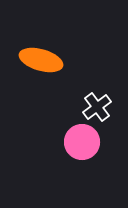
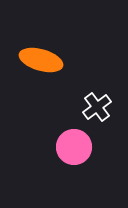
pink circle: moved 8 px left, 5 px down
